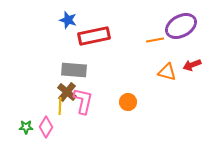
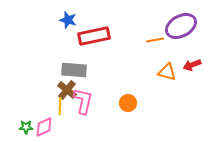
brown cross: moved 2 px up
orange circle: moved 1 px down
pink diamond: moved 2 px left; rotated 35 degrees clockwise
